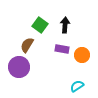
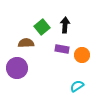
green square: moved 2 px right, 2 px down; rotated 14 degrees clockwise
brown semicircle: moved 1 px left, 2 px up; rotated 56 degrees clockwise
purple circle: moved 2 px left, 1 px down
